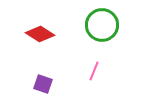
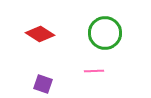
green circle: moved 3 px right, 8 px down
pink line: rotated 66 degrees clockwise
